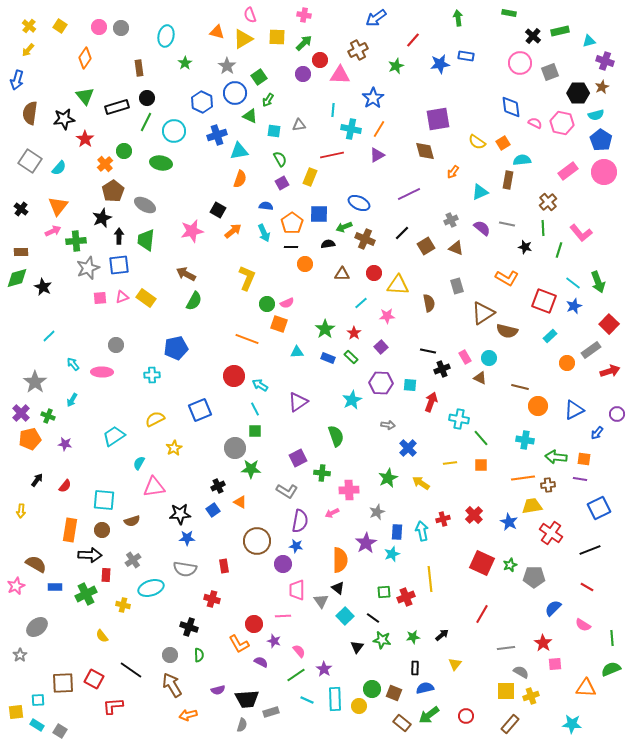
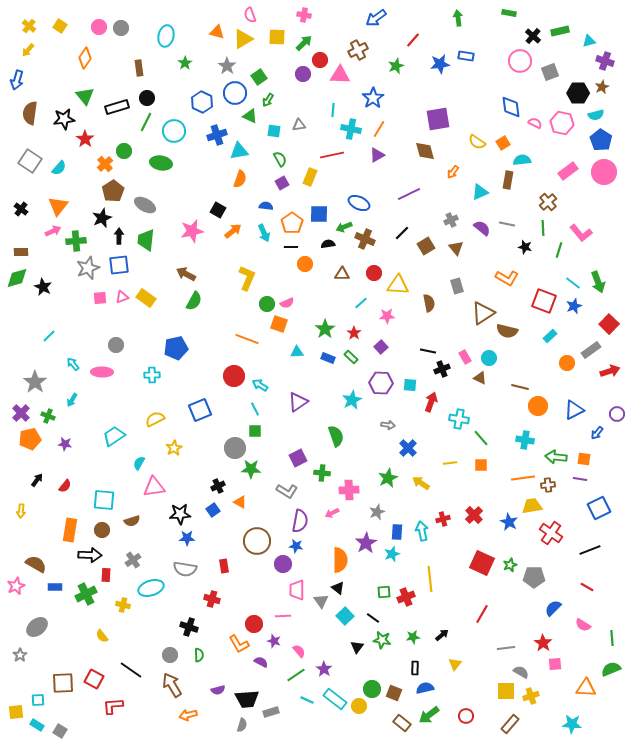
pink circle at (520, 63): moved 2 px up
brown triangle at (456, 248): rotated 28 degrees clockwise
cyan rectangle at (335, 699): rotated 50 degrees counterclockwise
